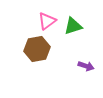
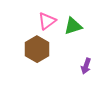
brown hexagon: rotated 20 degrees counterclockwise
purple arrow: rotated 91 degrees clockwise
